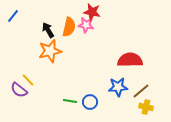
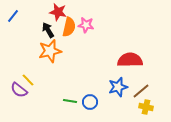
red star: moved 34 px left
blue star: rotated 12 degrees counterclockwise
